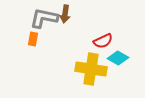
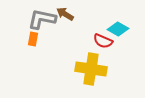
brown arrow: rotated 114 degrees clockwise
gray L-shape: moved 2 px left, 1 px down
red semicircle: rotated 48 degrees clockwise
cyan diamond: moved 29 px up
